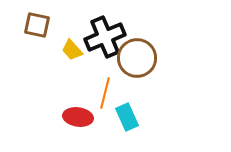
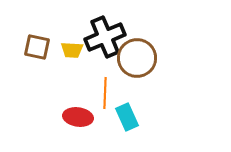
brown square: moved 22 px down
yellow trapezoid: rotated 45 degrees counterclockwise
orange line: rotated 12 degrees counterclockwise
